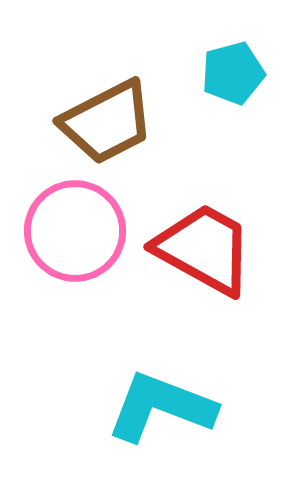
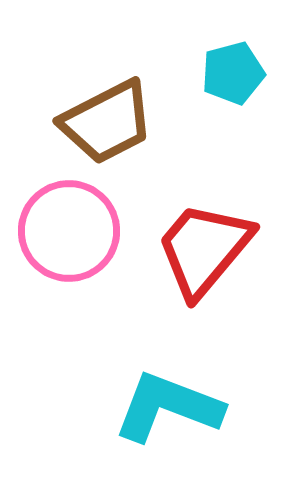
pink circle: moved 6 px left
red trapezoid: rotated 79 degrees counterclockwise
cyan L-shape: moved 7 px right
